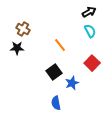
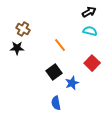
cyan semicircle: rotated 48 degrees counterclockwise
